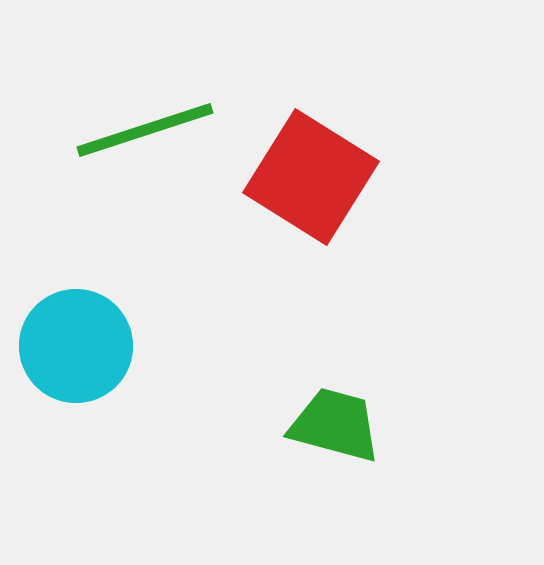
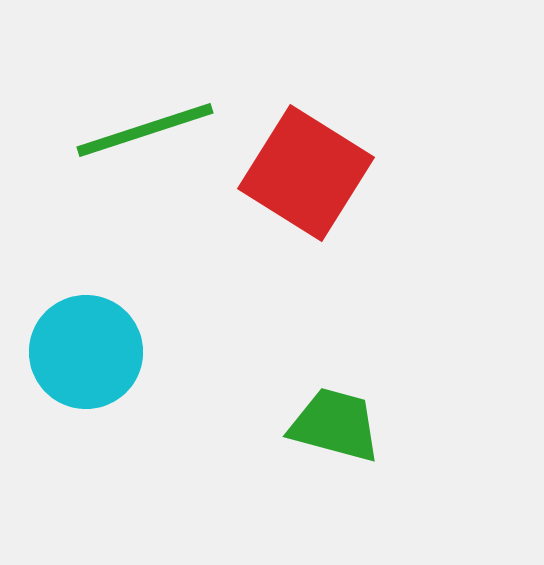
red square: moved 5 px left, 4 px up
cyan circle: moved 10 px right, 6 px down
